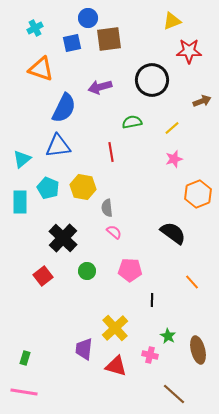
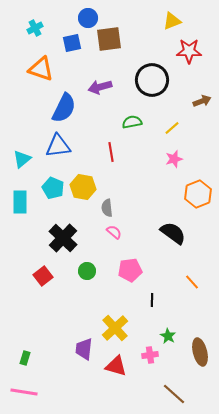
cyan pentagon: moved 5 px right
pink pentagon: rotated 10 degrees counterclockwise
brown ellipse: moved 2 px right, 2 px down
pink cross: rotated 21 degrees counterclockwise
